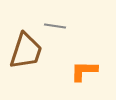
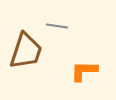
gray line: moved 2 px right
